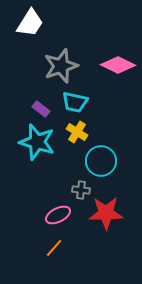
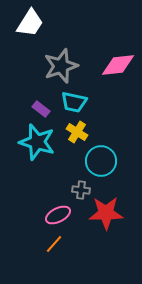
pink diamond: rotated 32 degrees counterclockwise
cyan trapezoid: moved 1 px left
orange line: moved 4 px up
